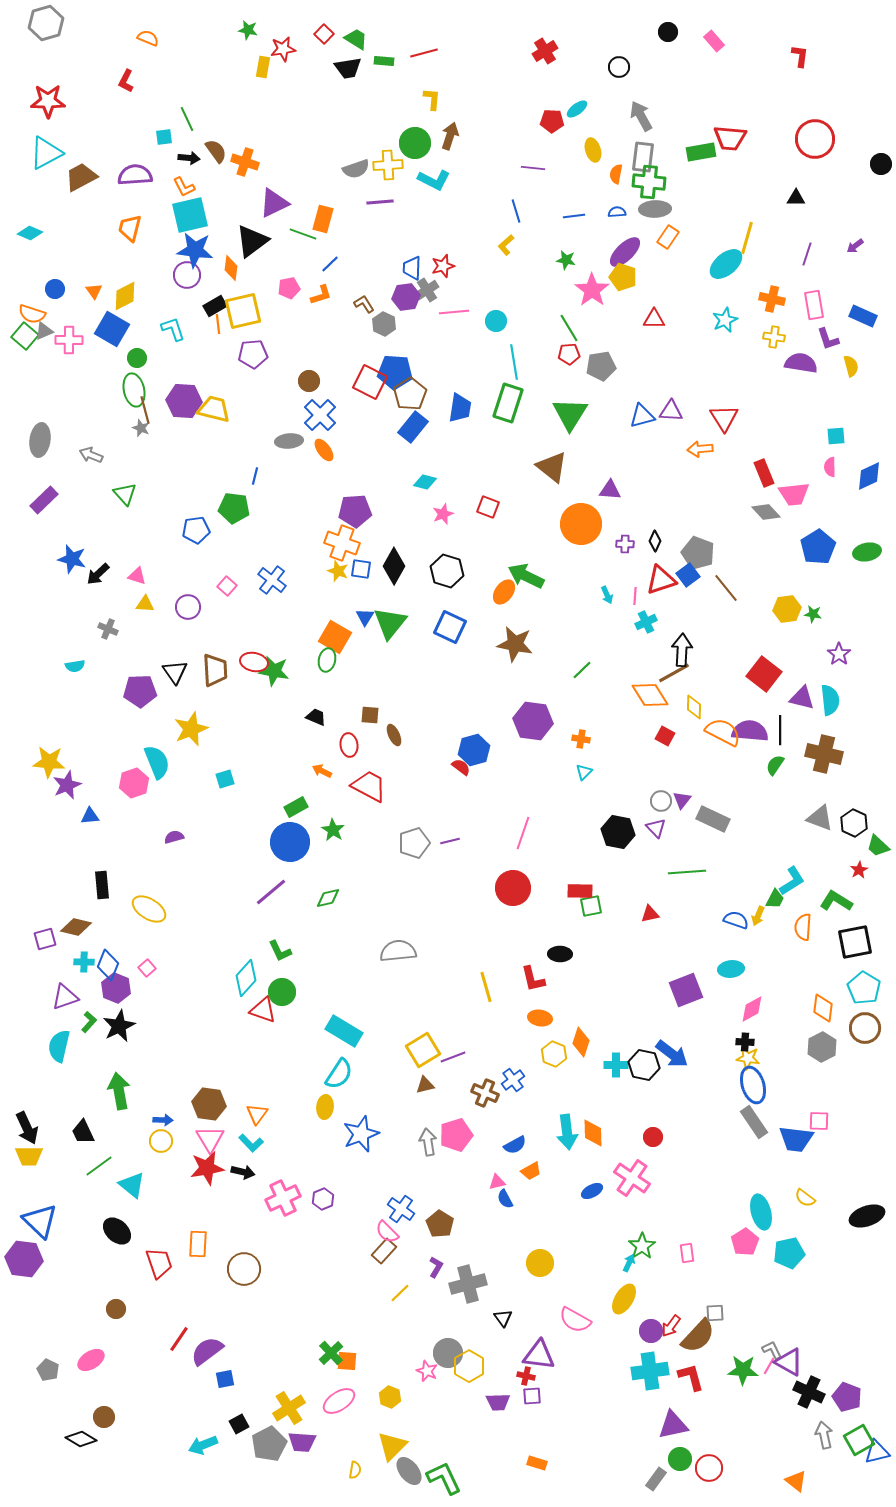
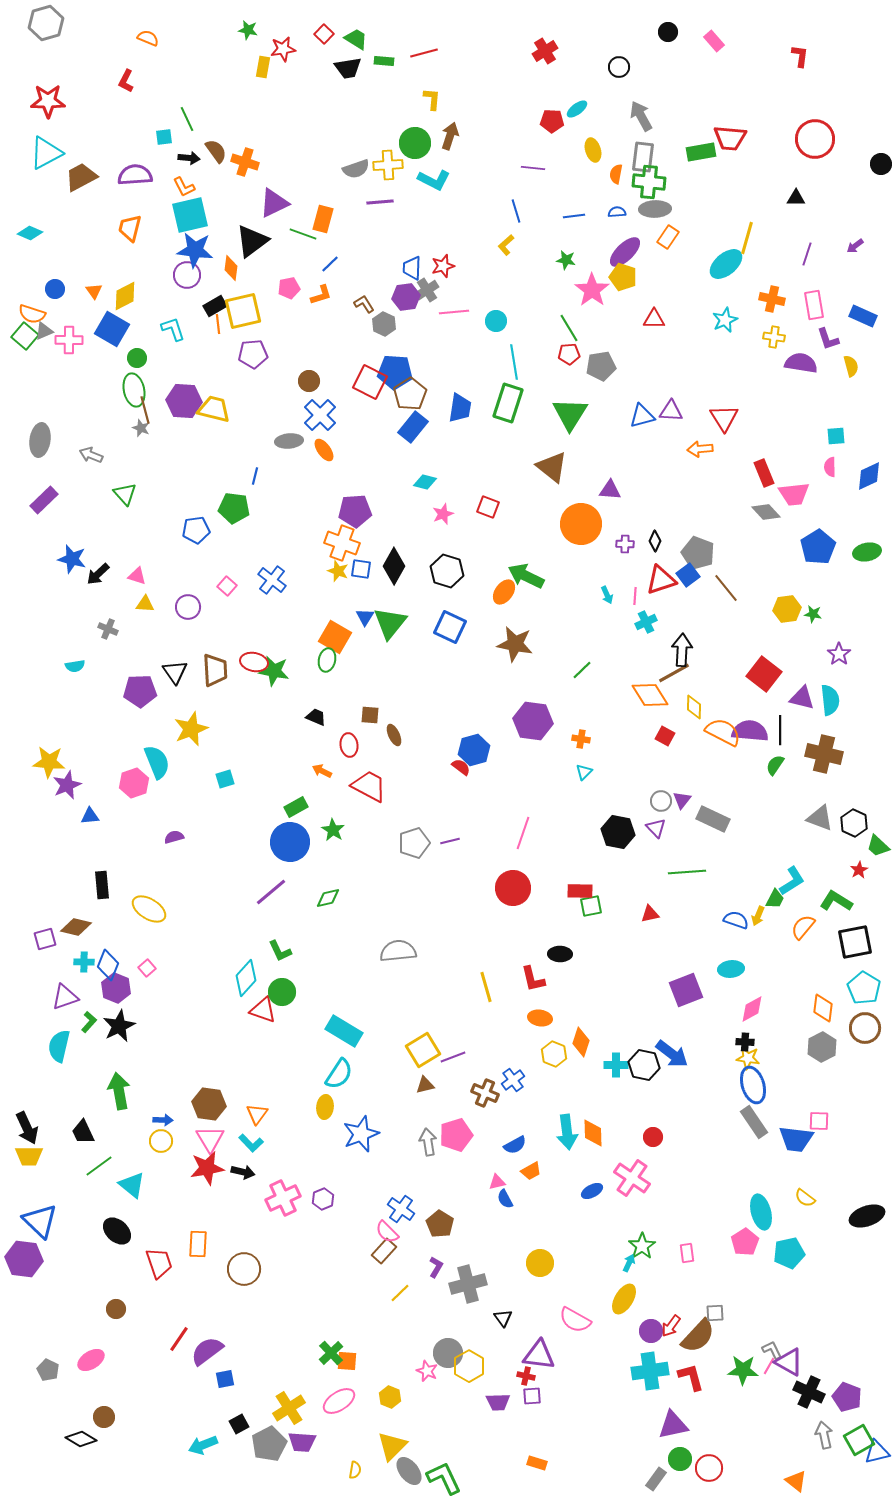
orange semicircle at (803, 927): rotated 36 degrees clockwise
